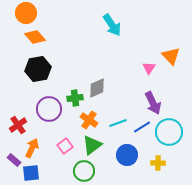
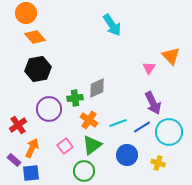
yellow cross: rotated 16 degrees clockwise
